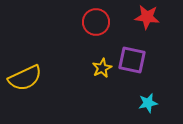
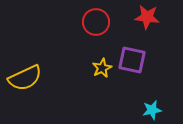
cyan star: moved 4 px right, 7 px down
